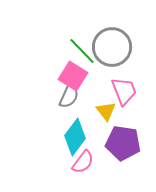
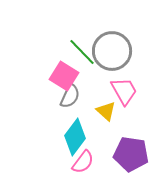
gray circle: moved 4 px down
green line: moved 1 px down
pink square: moved 9 px left
pink trapezoid: rotated 8 degrees counterclockwise
gray semicircle: moved 1 px right
yellow triangle: rotated 10 degrees counterclockwise
purple pentagon: moved 8 px right, 11 px down
